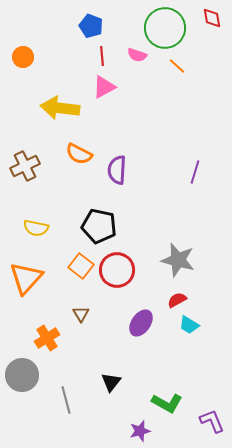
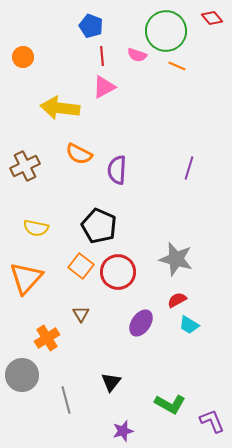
red diamond: rotated 30 degrees counterclockwise
green circle: moved 1 px right, 3 px down
orange line: rotated 18 degrees counterclockwise
purple line: moved 6 px left, 4 px up
black pentagon: rotated 12 degrees clockwise
gray star: moved 2 px left, 1 px up
red circle: moved 1 px right, 2 px down
green L-shape: moved 3 px right, 1 px down
purple star: moved 17 px left
